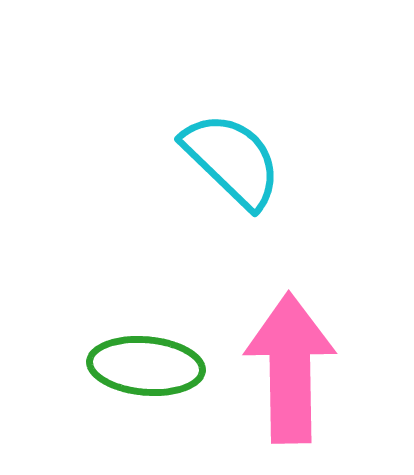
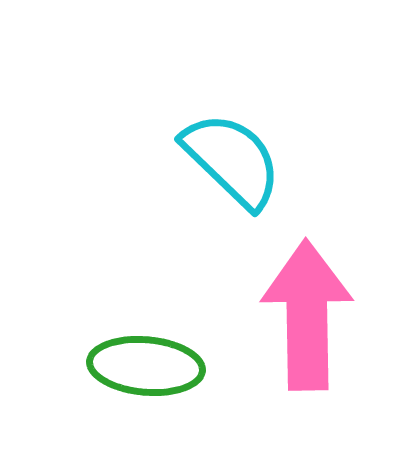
pink arrow: moved 17 px right, 53 px up
